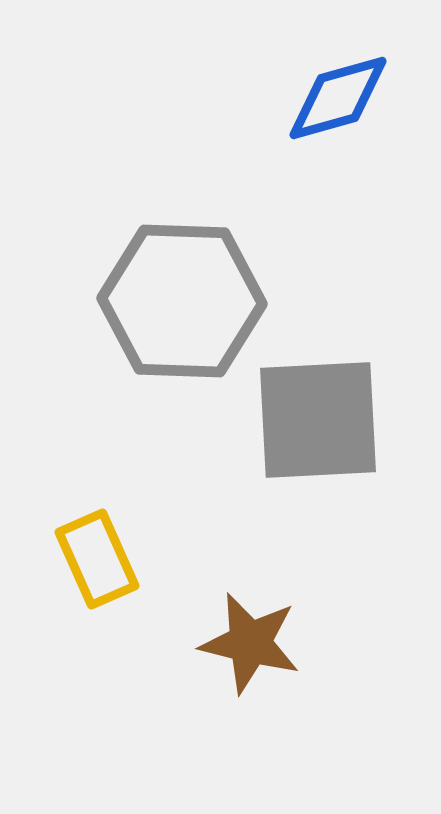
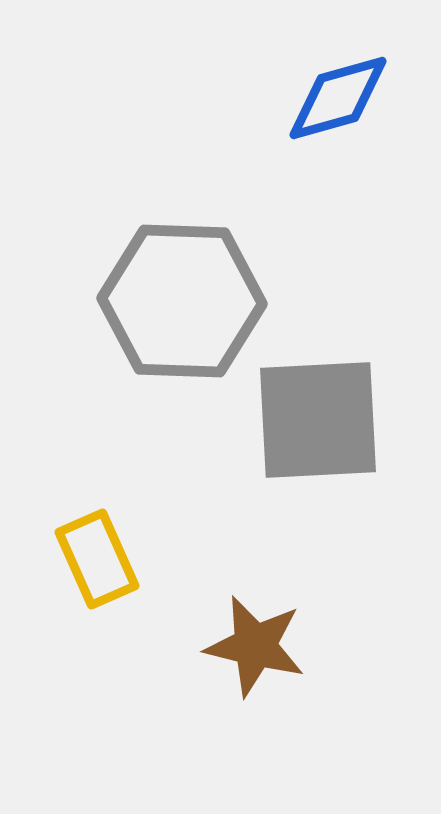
brown star: moved 5 px right, 3 px down
